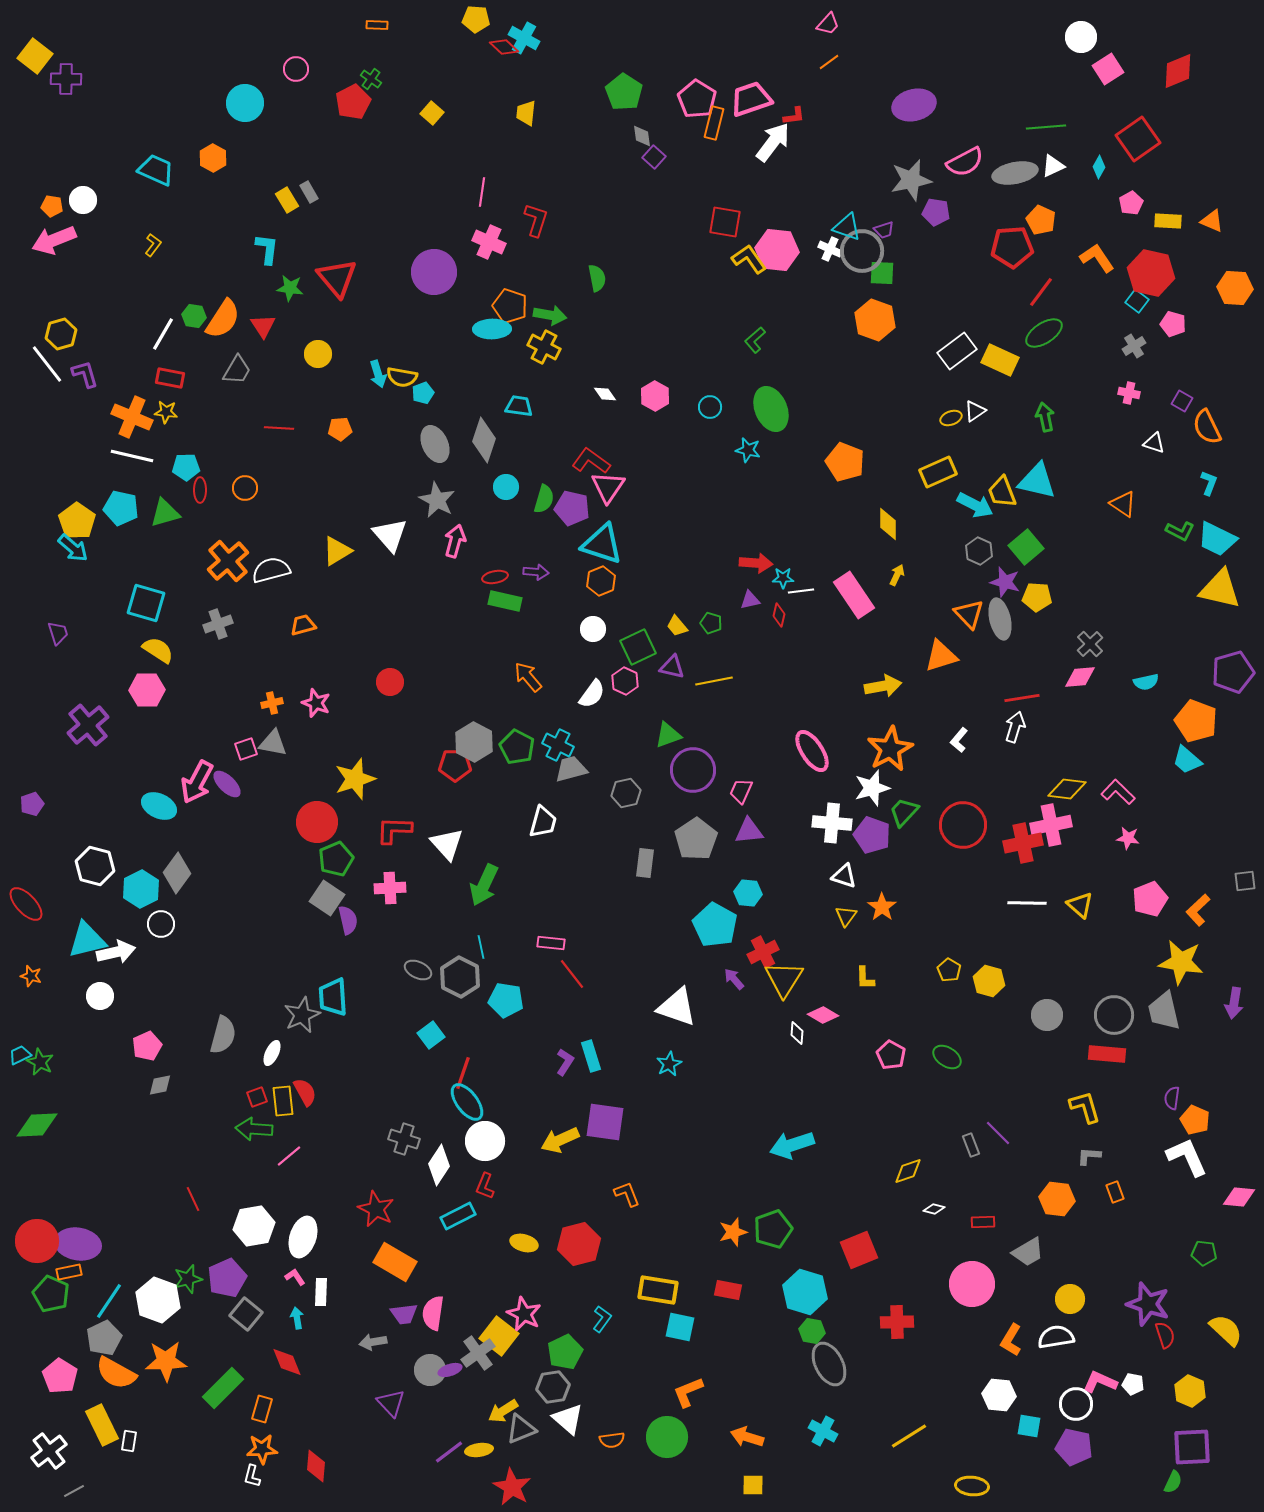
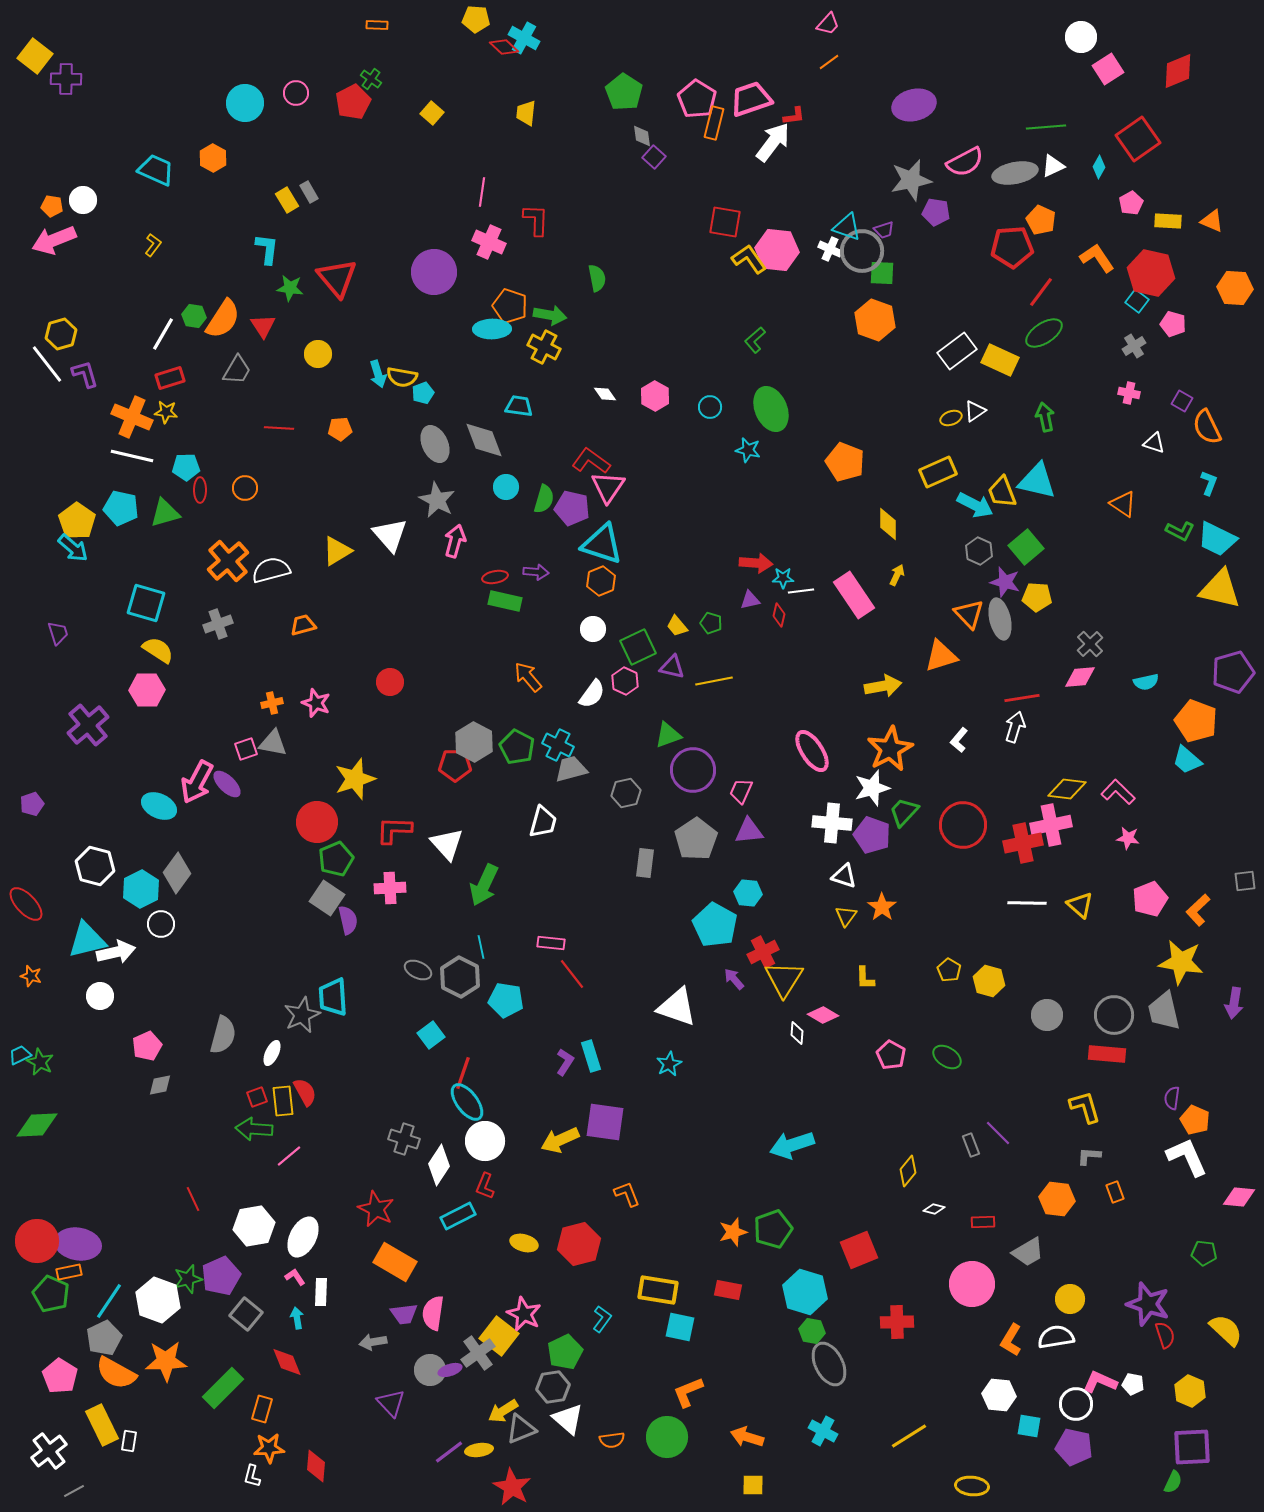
pink circle at (296, 69): moved 24 px down
red L-shape at (536, 220): rotated 16 degrees counterclockwise
red rectangle at (170, 378): rotated 28 degrees counterclockwise
gray diamond at (484, 440): rotated 39 degrees counterclockwise
yellow diamond at (908, 1171): rotated 32 degrees counterclockwise
white ellipse at (303, 1237): rotated 9 degrees clockwise
purple pentagon at (227, 1278): moved 6 px left, 2 px up
orange star at (262, 1449): moved 7 px right, 1 px up
